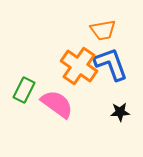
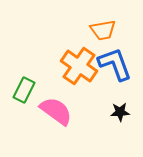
blue L-shape: moved 4 px right
pink semicircle: moved 1 px left, 7 px down
